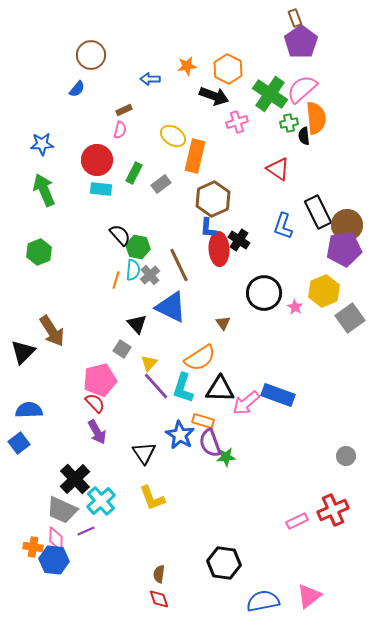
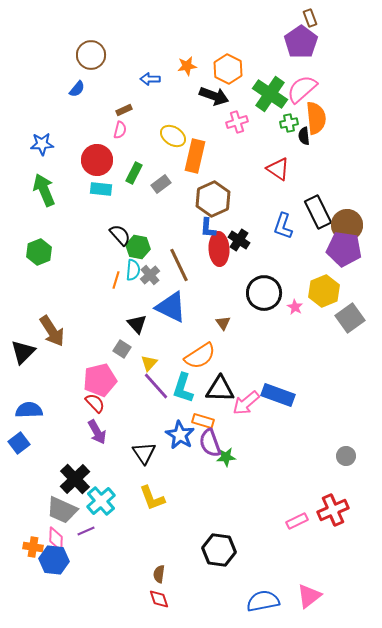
brown rectangle at (295, 18): moved 15 px right
purple pentagon at (344, 249): rotated 16 degrees clockwise
orange semicircle at (200, 358): moved 2 px up
black hexagon at (224, 563): moved 5 px left, 13 px up
